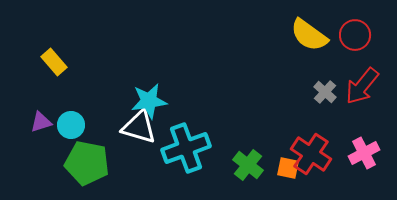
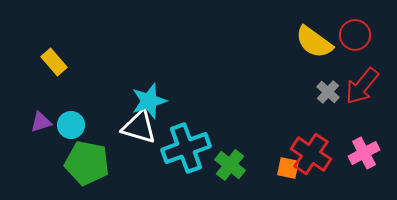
yellow semicircle: moved 5 px right, 7 px down
gray cross: moved 3 px right
cyan star: rotated 9 degrees counterclockwise
green cross: moved 18 px left
